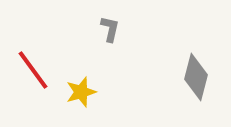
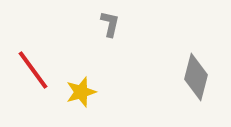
gray L-shape: moved 5 px up
